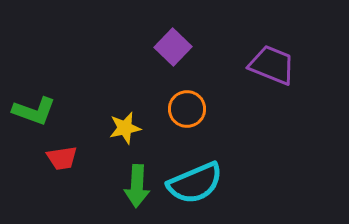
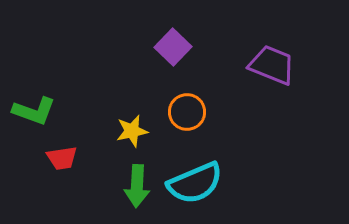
orange circle: moved 3 px down
yellow star: moved 7 px right, 3 px down
